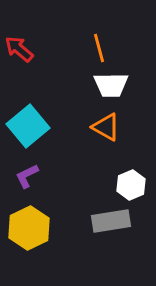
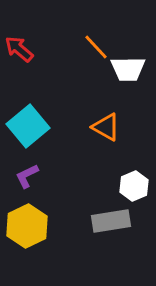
orange line: moved 3 px left, 1 px up; rotated 28 degrees counterclockwise
white trapezoid: moved 17 px right, 16 px up
white hexagon: moved 3 px right, 1 px down
yellow hexagon: moved 2 px left, 2 px up
